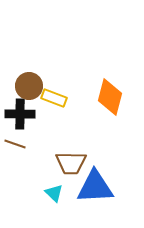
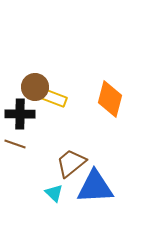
brown circle: moved 6 px right, 1 px down
orange diamond: moved 2 px down
brown trapezoid: rotated 140 degrees clockwise
